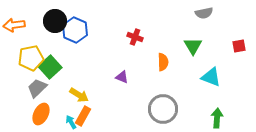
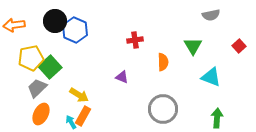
gray semicircle: moved 7 px right, 2 px down
red cross: moved 3 px down; rotated 28 degrees counterclockwise
red square: rotated 32 degrees counterclockwise
